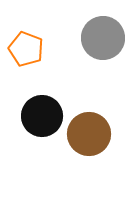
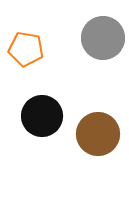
orange pentagon: rotated 12 degrees counterclockwise
brown circle: moved 9 px right
